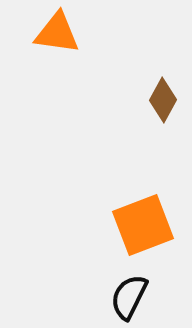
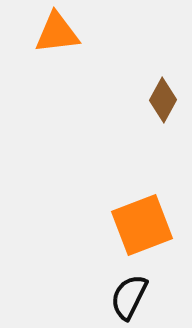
orange triangle: rotated 15 degrees counterclockwise
orange square: moved 1 px left
